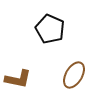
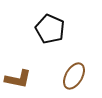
brown ellipse: moved 1 px down
